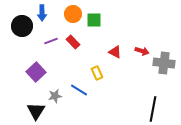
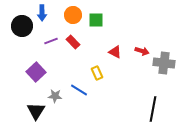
orange circle: moved 1 px down
green square: moved 2 px right
gray star: rotated 16 degrees clockwise
